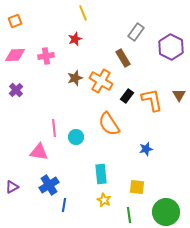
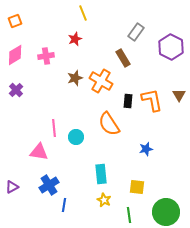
pink diamond: rotated 30 degrees counterclockwise
black rectangle: moved 1 px right, 5 px down; rotated 32 degrees counterclockwise
